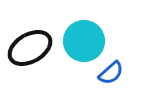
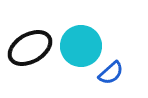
cyan circle: moved 3 px left, 5 px down
